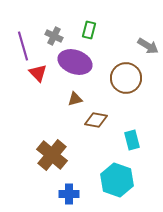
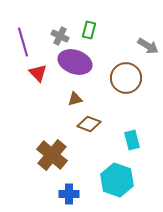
gray cross: moved 6 px right
purple line: moved 4 px up
brown diamond: moved 7 px left, 4 px down; rotated 10 degrees clockwise
